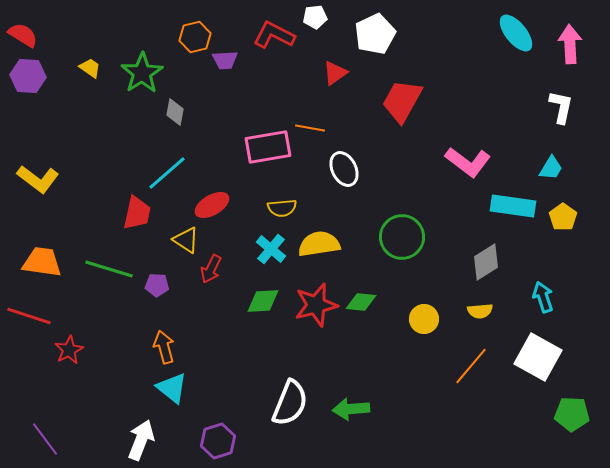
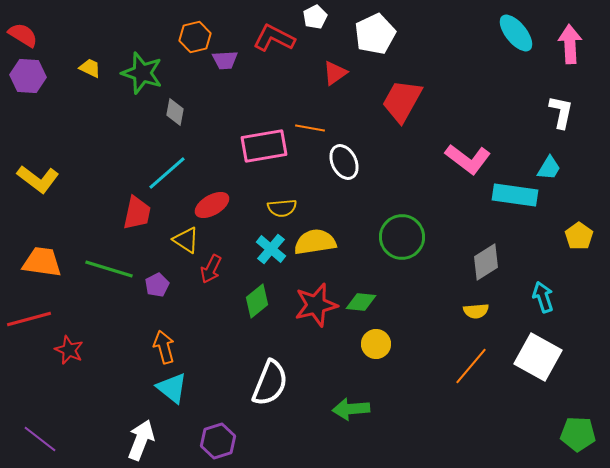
white pentagon at (315, 17): rotated 20 degrees counterclockwise
red L-shape at (274, 35): moved 3 px down
yellow trapezoid at (90, 68): rotated 10 degrees counterclockwise
green star at (142, 73): rotated 21 degrees counterclockwise
white L-shape at (561, 107): moved 5 px down
pink rectangle at (268, 147): moved 4 px left, 1 px up
pink L-shape at (468, 162): moved 3 px up
cyan trapezoid at (551, 168): moved 2 px left
white ellipse at (344, 169): moved 7 px up
cyan rectangle at (513, 206): moved 2 px right, 11 px up
yellow pentagon at (563, 217): moved 16 px right, 19 px down
yellow semicircle at (319, 244): moved 4 px left, 2 px up
purple pentagon at (157, 285): rotated 30 degrees counterclockwise
green diamond at (263, 301): moved 6 px left; rotated 36 degrees counterclockwise
yellow semicircle at (480, 311): moved 4 px left
red line at (29, 316): moved 3 px down; rotated 33 degrees counterclockwise
yellow circle at (424, 319): moved 48 px left, 25 px down
red star at (69, 350): rotated 20 degrees counterclockwise
white semicircle at (290, 403): moved 20 px left, 20 px up
green pentagon at (572, 414): moved 6 px right, 20 px down
purple line at (45, 439): moved 5 px left; rotated 15 degrees counterclockwise
